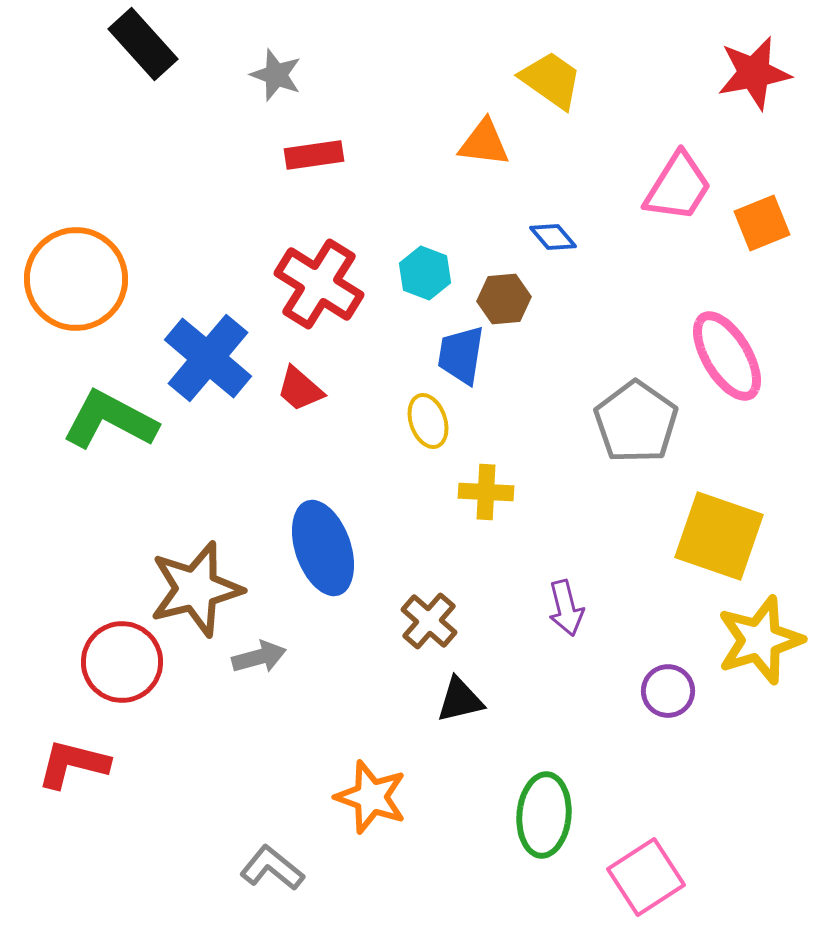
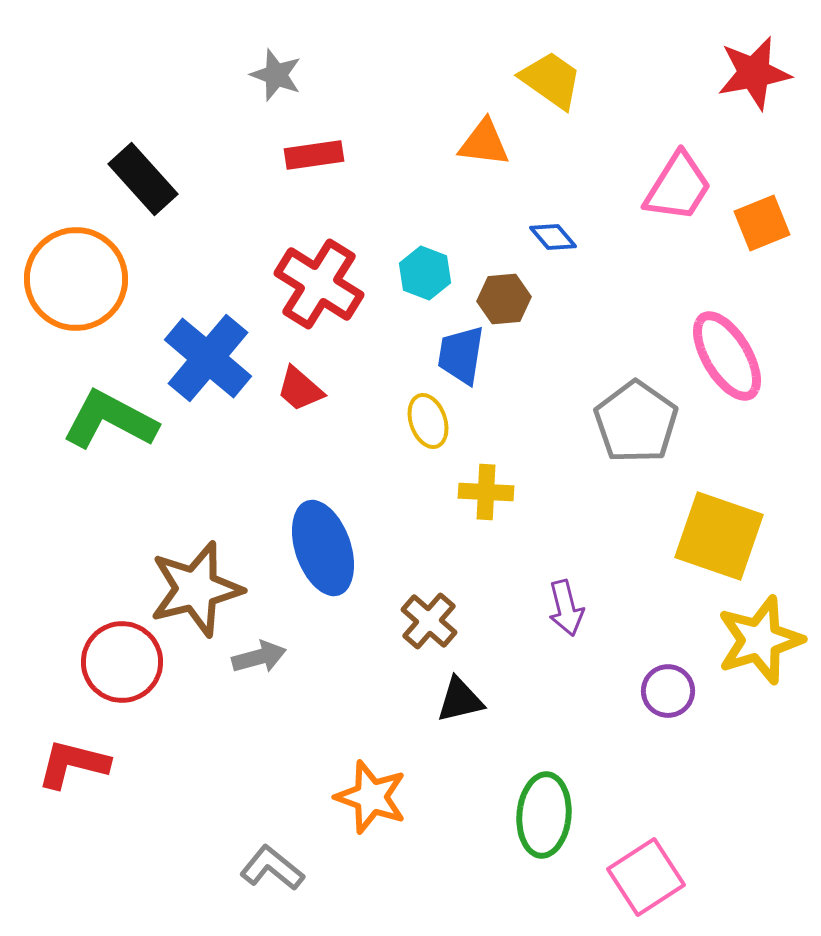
black rectangle: moved 135 px down
